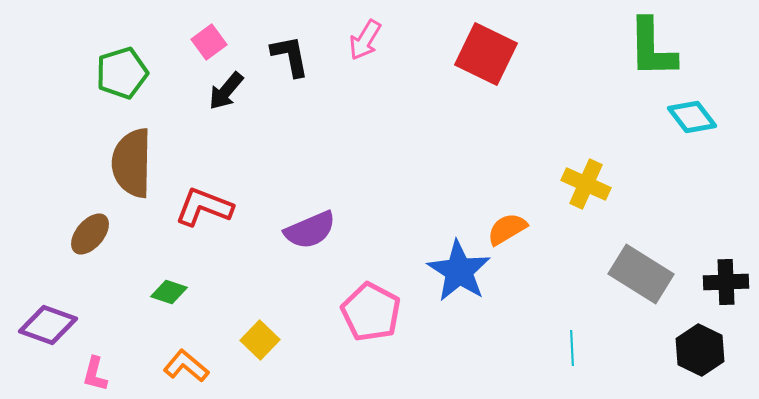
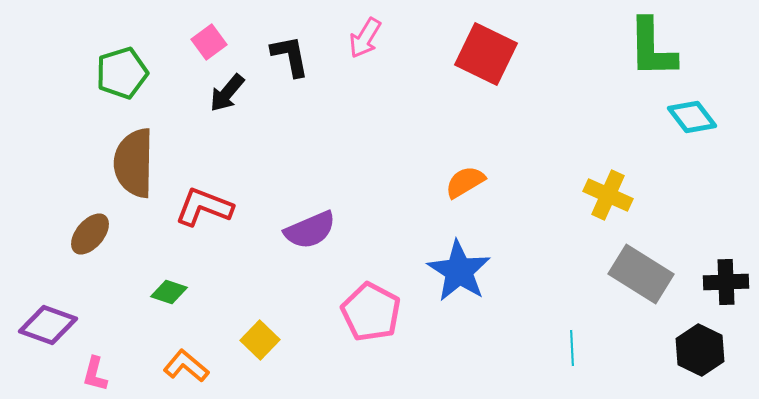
pink arrow: moved 2 px up
black arrow: moved 1 px right, 2 px down
brown semicircle: moved 2 px right
yellow cross: moved 22 px right, 11 px down
orange semicircle: moved 42 px left, 47 px up
